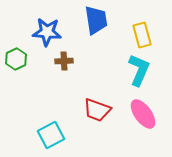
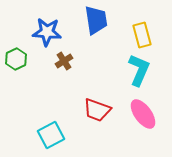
brown cross: rotated 30 degrees counterclockwise
